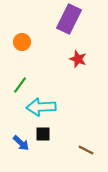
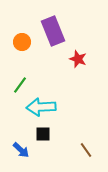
purple rectangle: moved 16 px left, 12 px down; rotated 48 degrees counterclockwise
blue arrow: moved 7 px down
brown line: rotated 28 degrees clockwise
